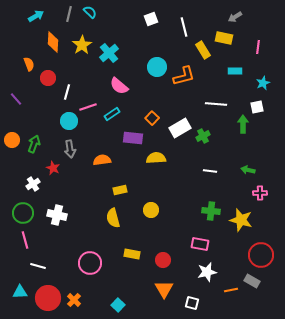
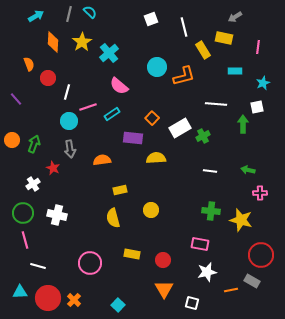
yellow star at (82, 45): moved 3 px up
